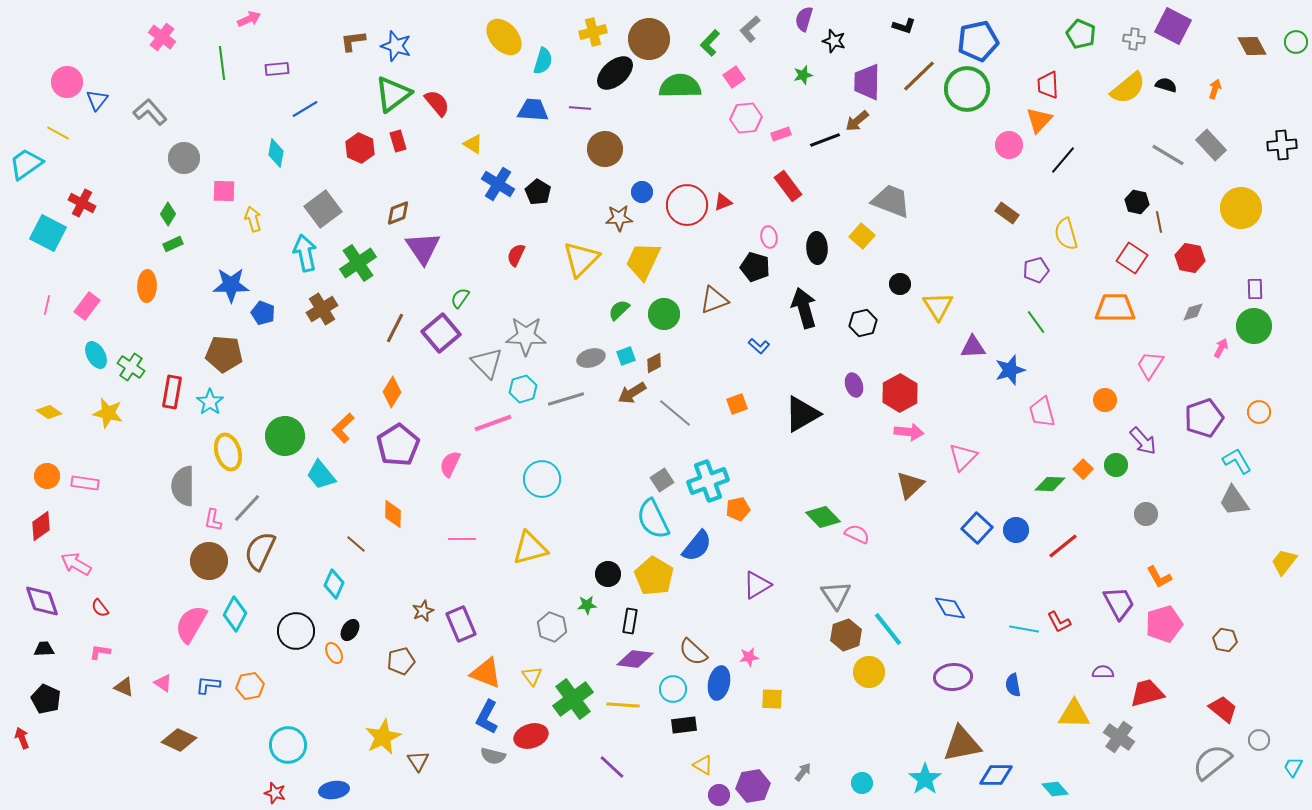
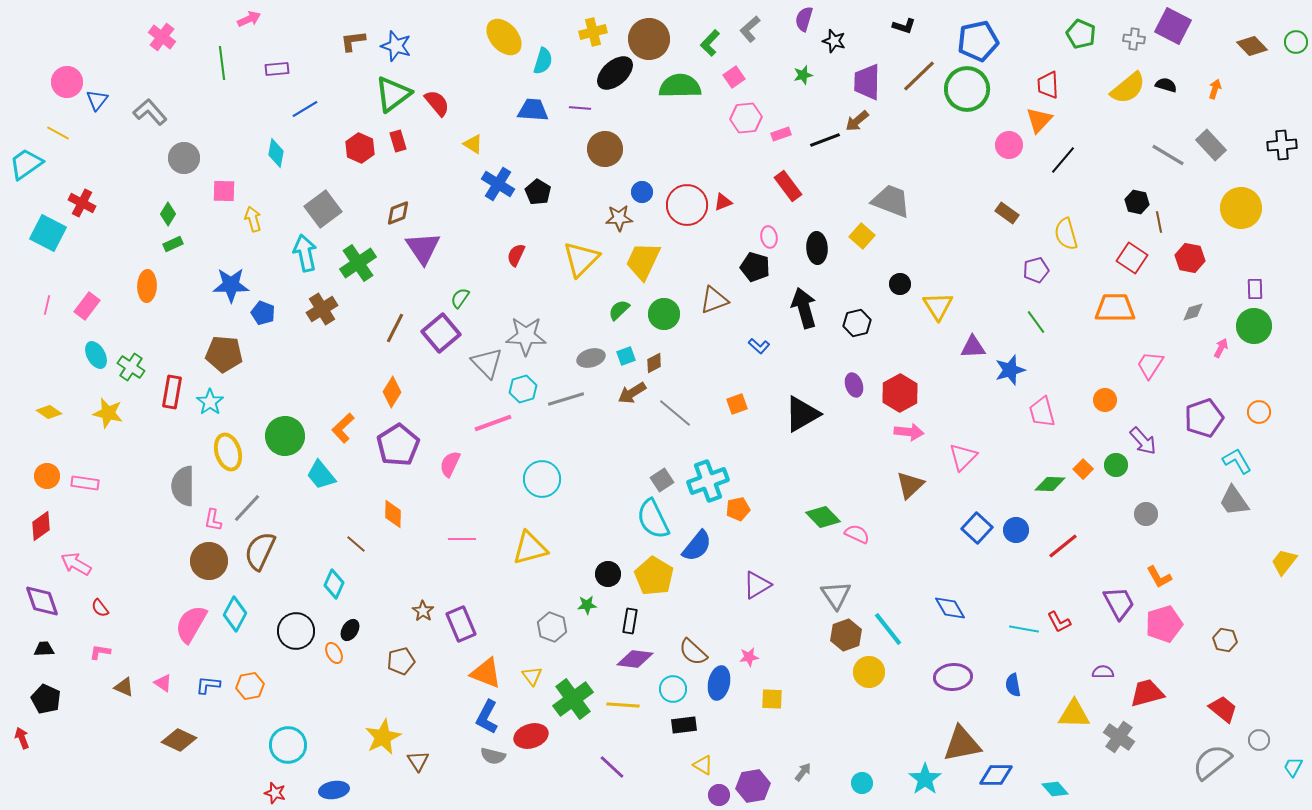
brown diamond at (1252, 46): rotated 16 degrees counterclockwise
black hexagon at (863, 323): moved 6 px left
brown star at (423, 611): rotated 15 degrees counterclockwise
